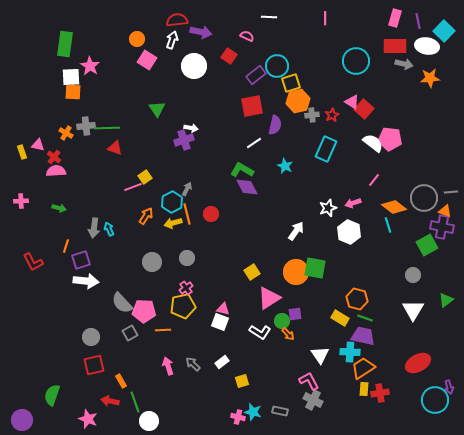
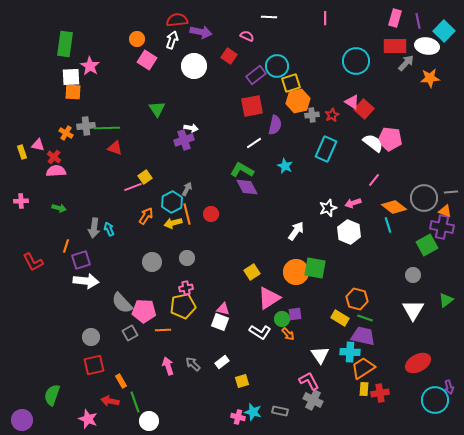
gray arrow at (404, 64): moved 2 px right, 1 px up; rotated 60 degrees counterclockwise
pink cross at (186, 288): rotated 24 degrees clockwise
green circle at (282, 321): moved 2 px up
